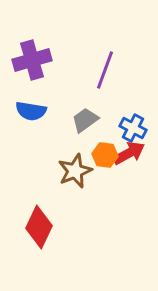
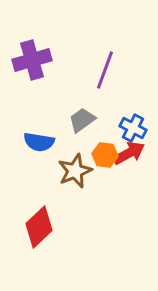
blue semicircle: moved 8 px right, 31 px down
gray trapezoid: moved 3 px left
red diamond: rotated 21 degrees clockwise
